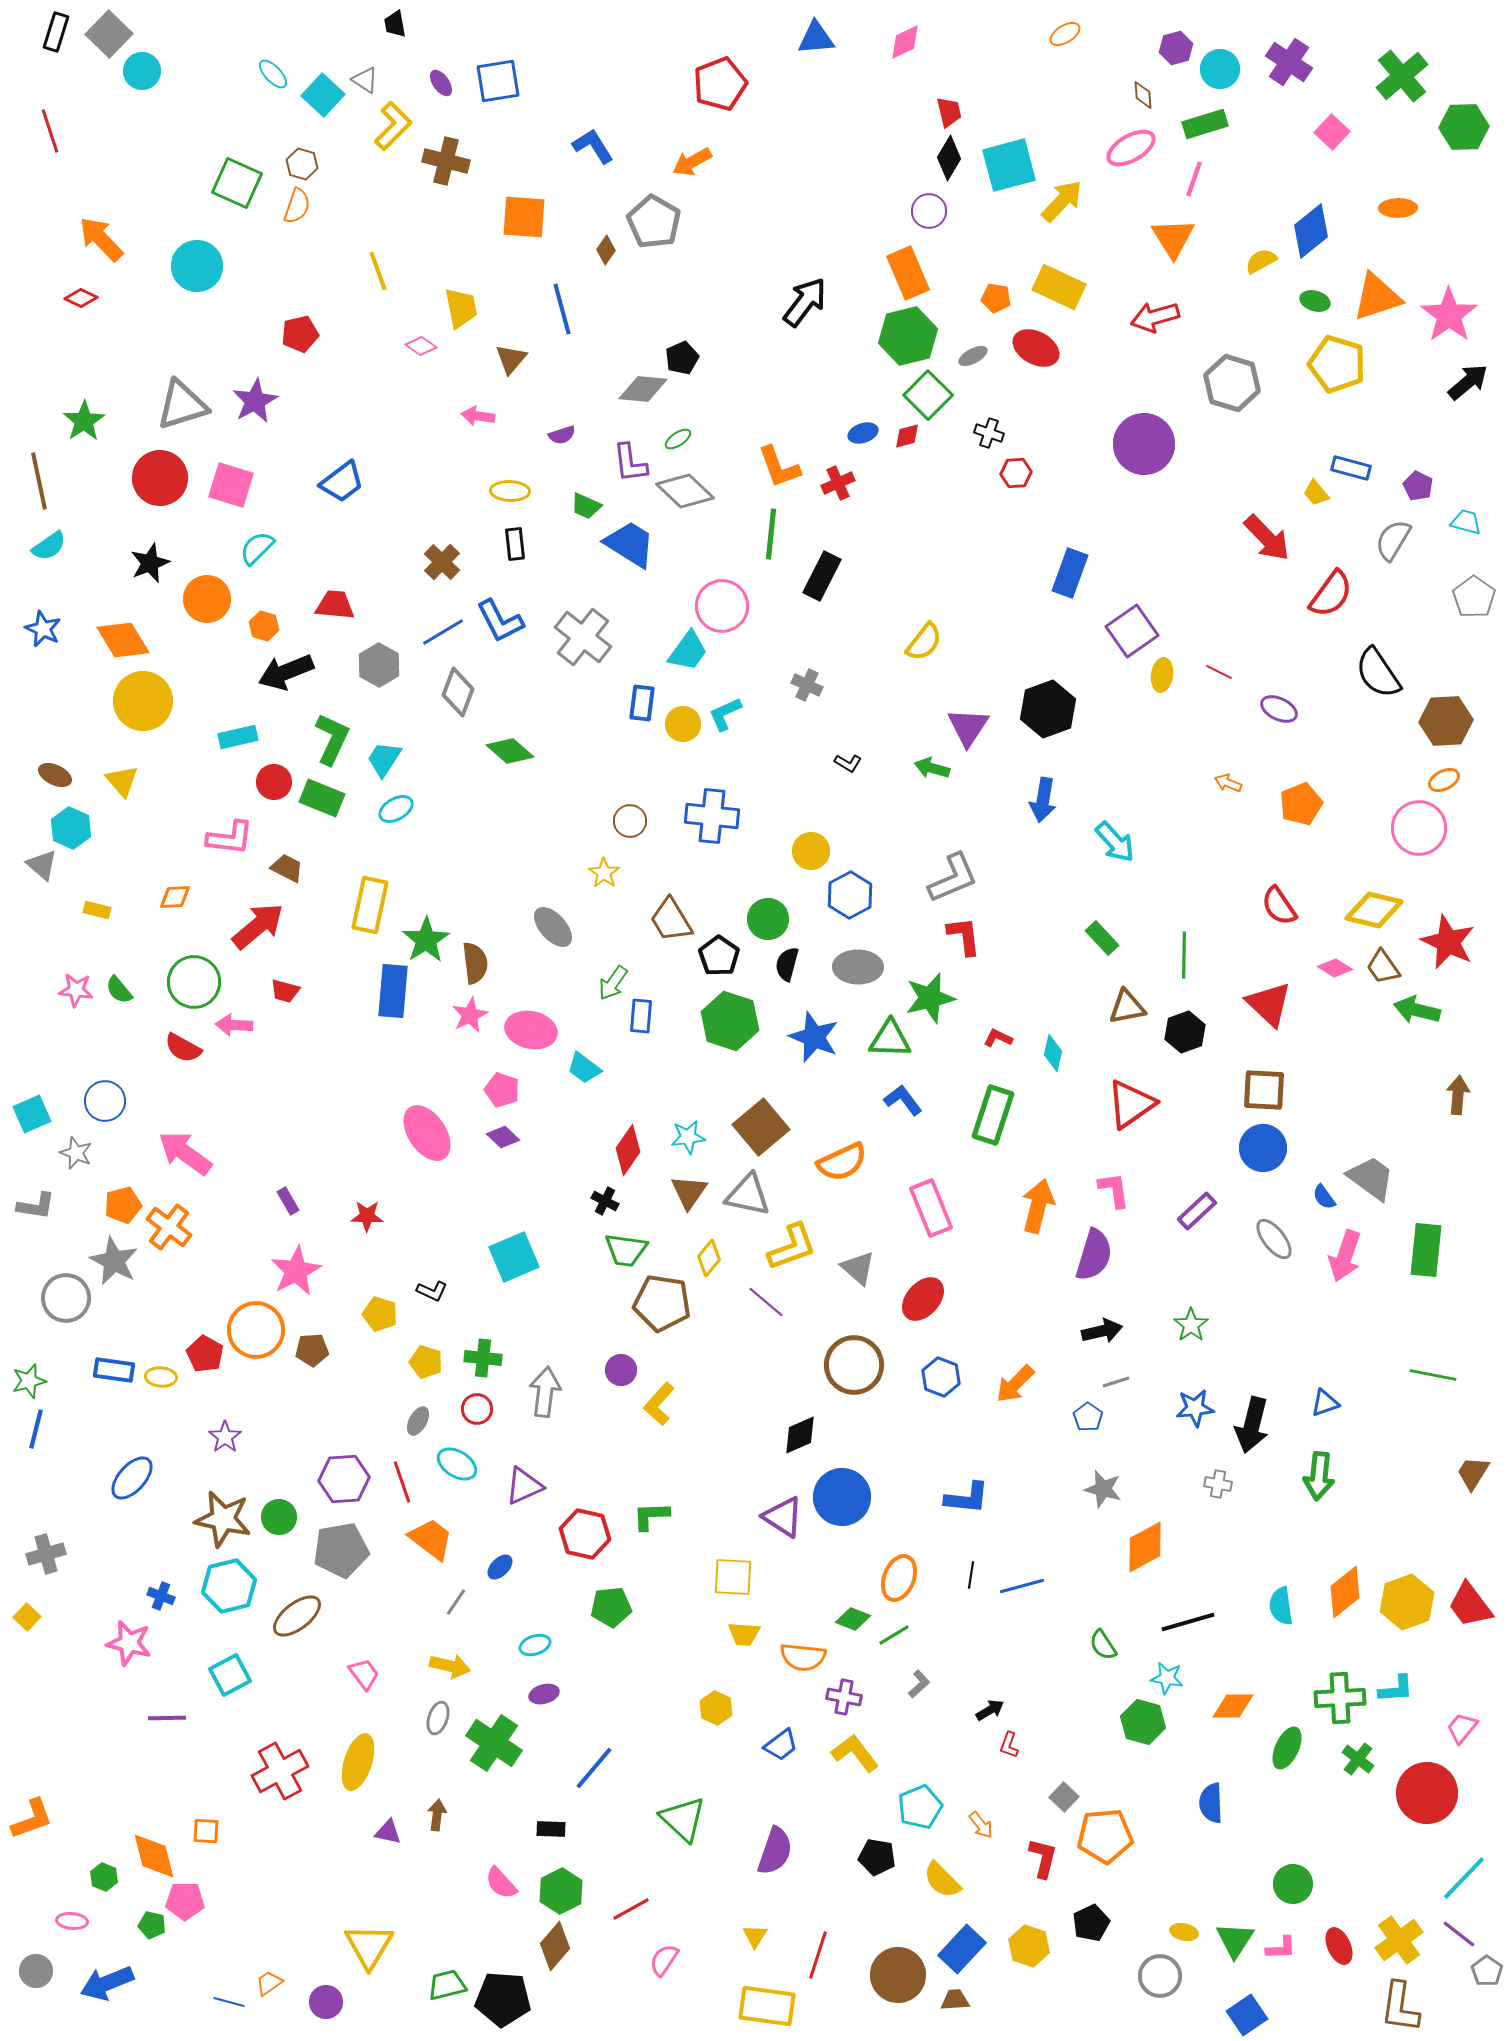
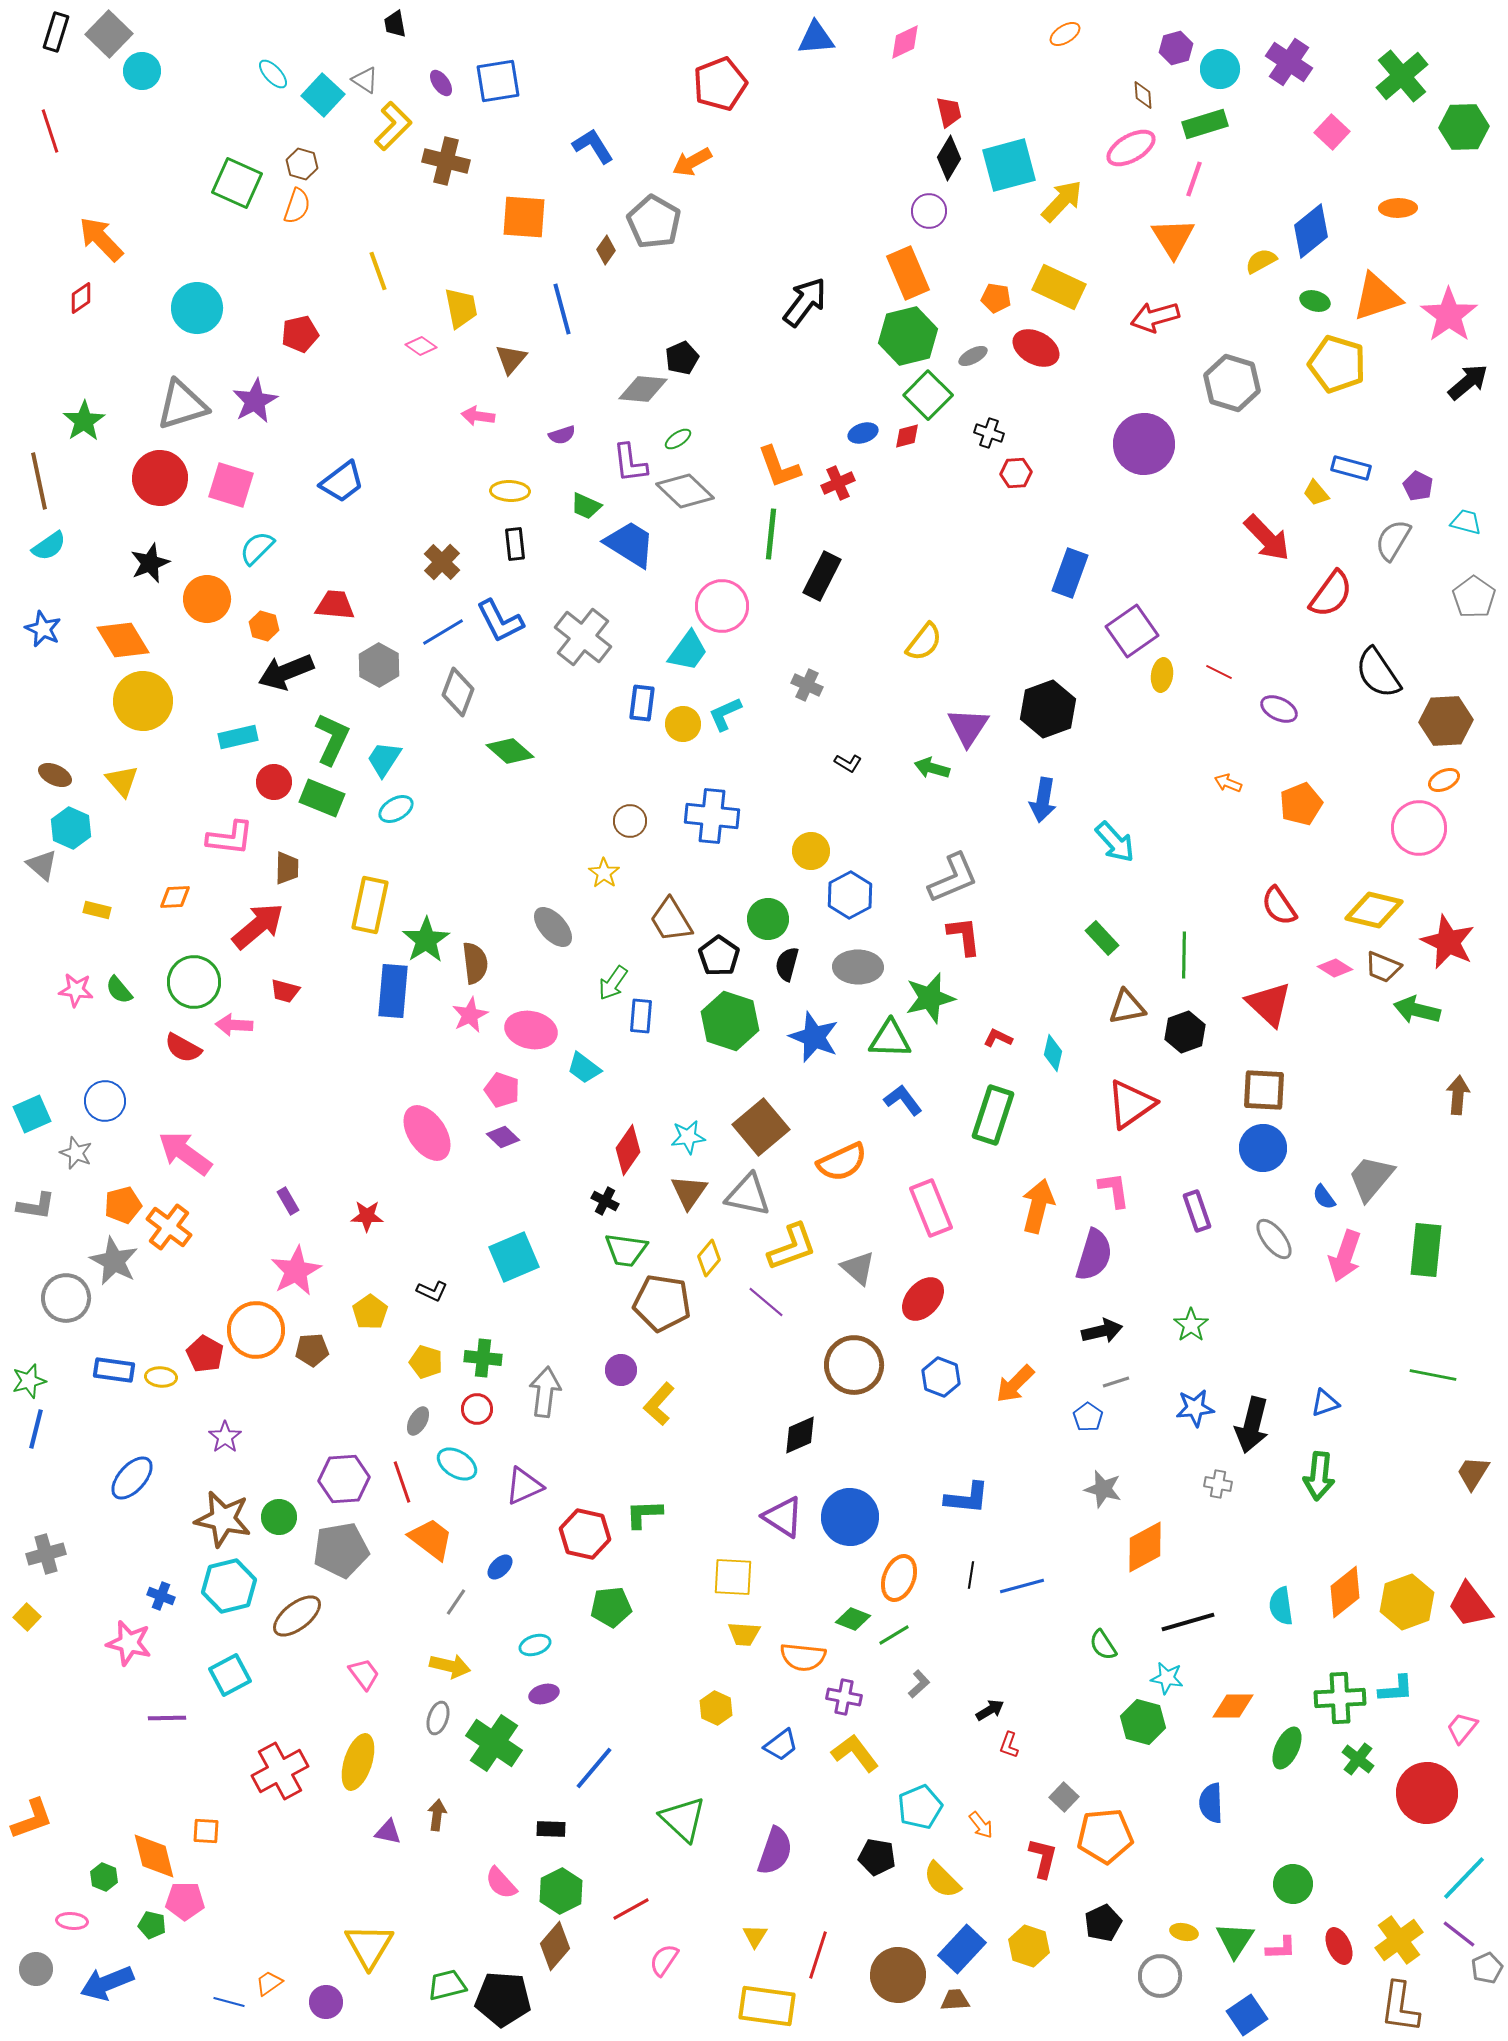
cyan circle at (197, 266): moved 42 px down
red diamond at (81, 298): rotated 60 degrees counterclockwise
brown trapezoid at (287, 868): rotated 64 degrees clockwise
brown trapezoid at (1383, 967): rotated 33 degrees counterclockwise
gray trapezoid at (1371, 1178): rotated 86 degrees counterclockwise
purple rectangle at (1197, 1211): rotated 66 degrees counterclockwise
yellow pentagon at (380, 1314): moved 10 px left, 2 px up; rotated 20 degrees clockwise
blue circle at (842, 1497): moved 8 px right, 20 px down
green L-shape at (651, 1516): moved 7 px left, 2 px up
black pentagon at (1091, 1923): moved 12 px right
gray circle at (36, 1971): moved 2 px up
gray pentagon at (1487, 1971): moved 3 px up; rotated 12 degrees clockwise
